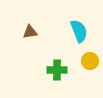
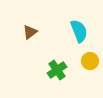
brown triangle: rotated 28 degrees counterclockwise
green cross: rotated 36 degrees counterclockwise
